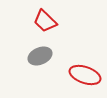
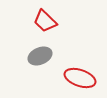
red ellipse: moved 5 px left, 3 px down
